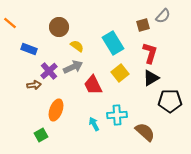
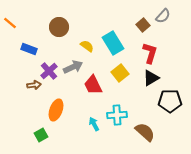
brown square: rotated 24 degrees counterclockwise
yellow semicircle: moved 10 px right
